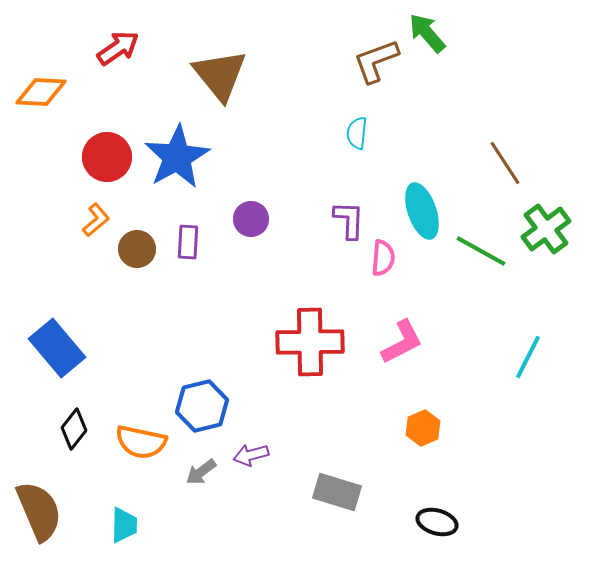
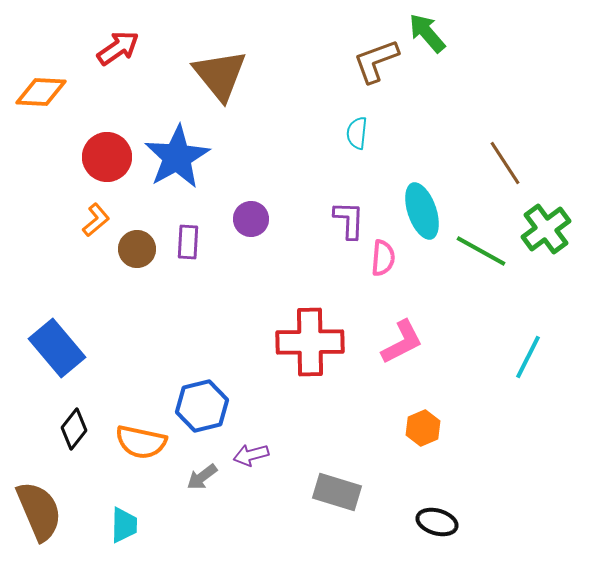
gray arrow: moved 1 px right, 5 px down
